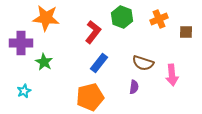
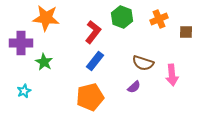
blue rectangle: moved 4 px left, 2 px up
purple semicircle: rotated 40 degrees clockwise
